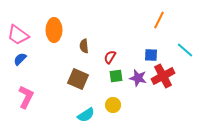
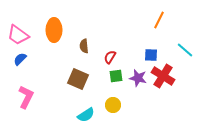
red cross: rotated 30 degrees counterclockwise
